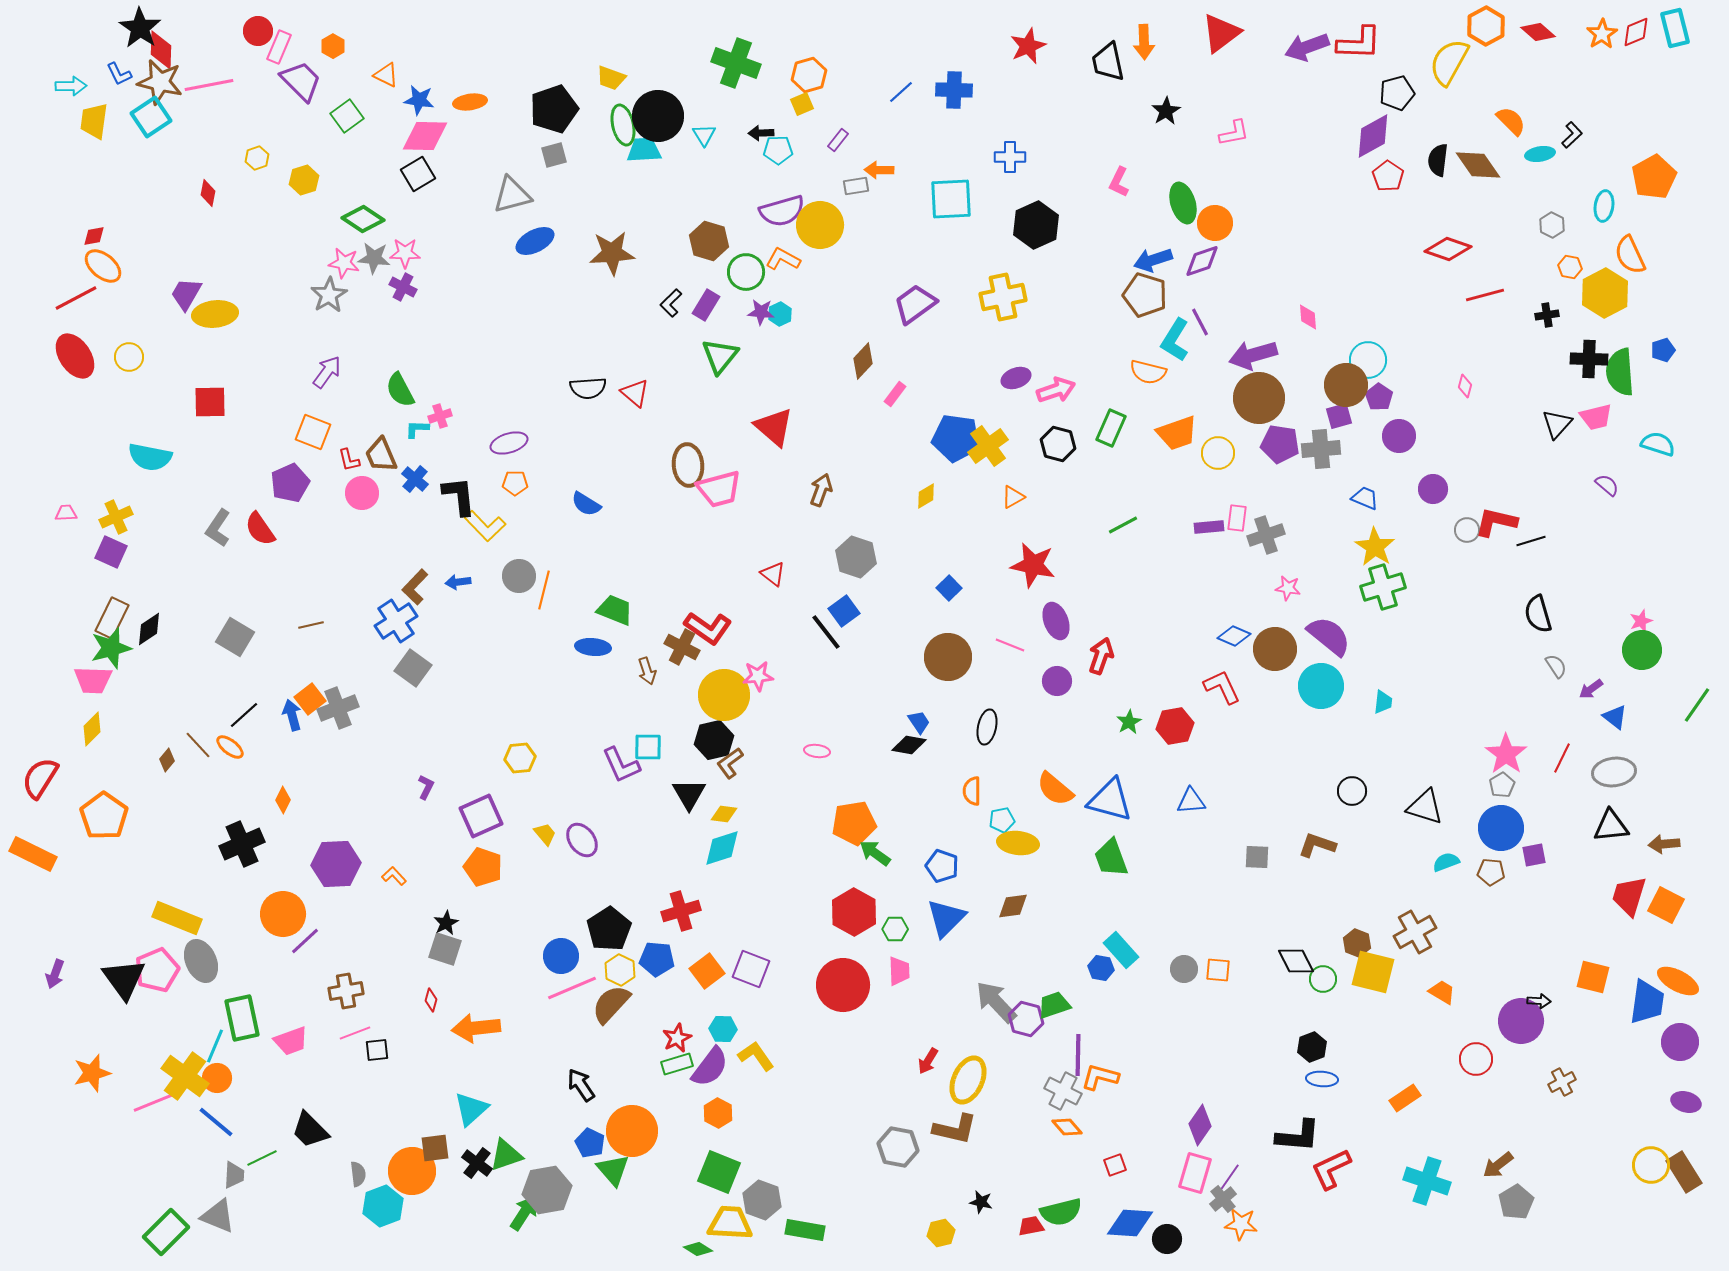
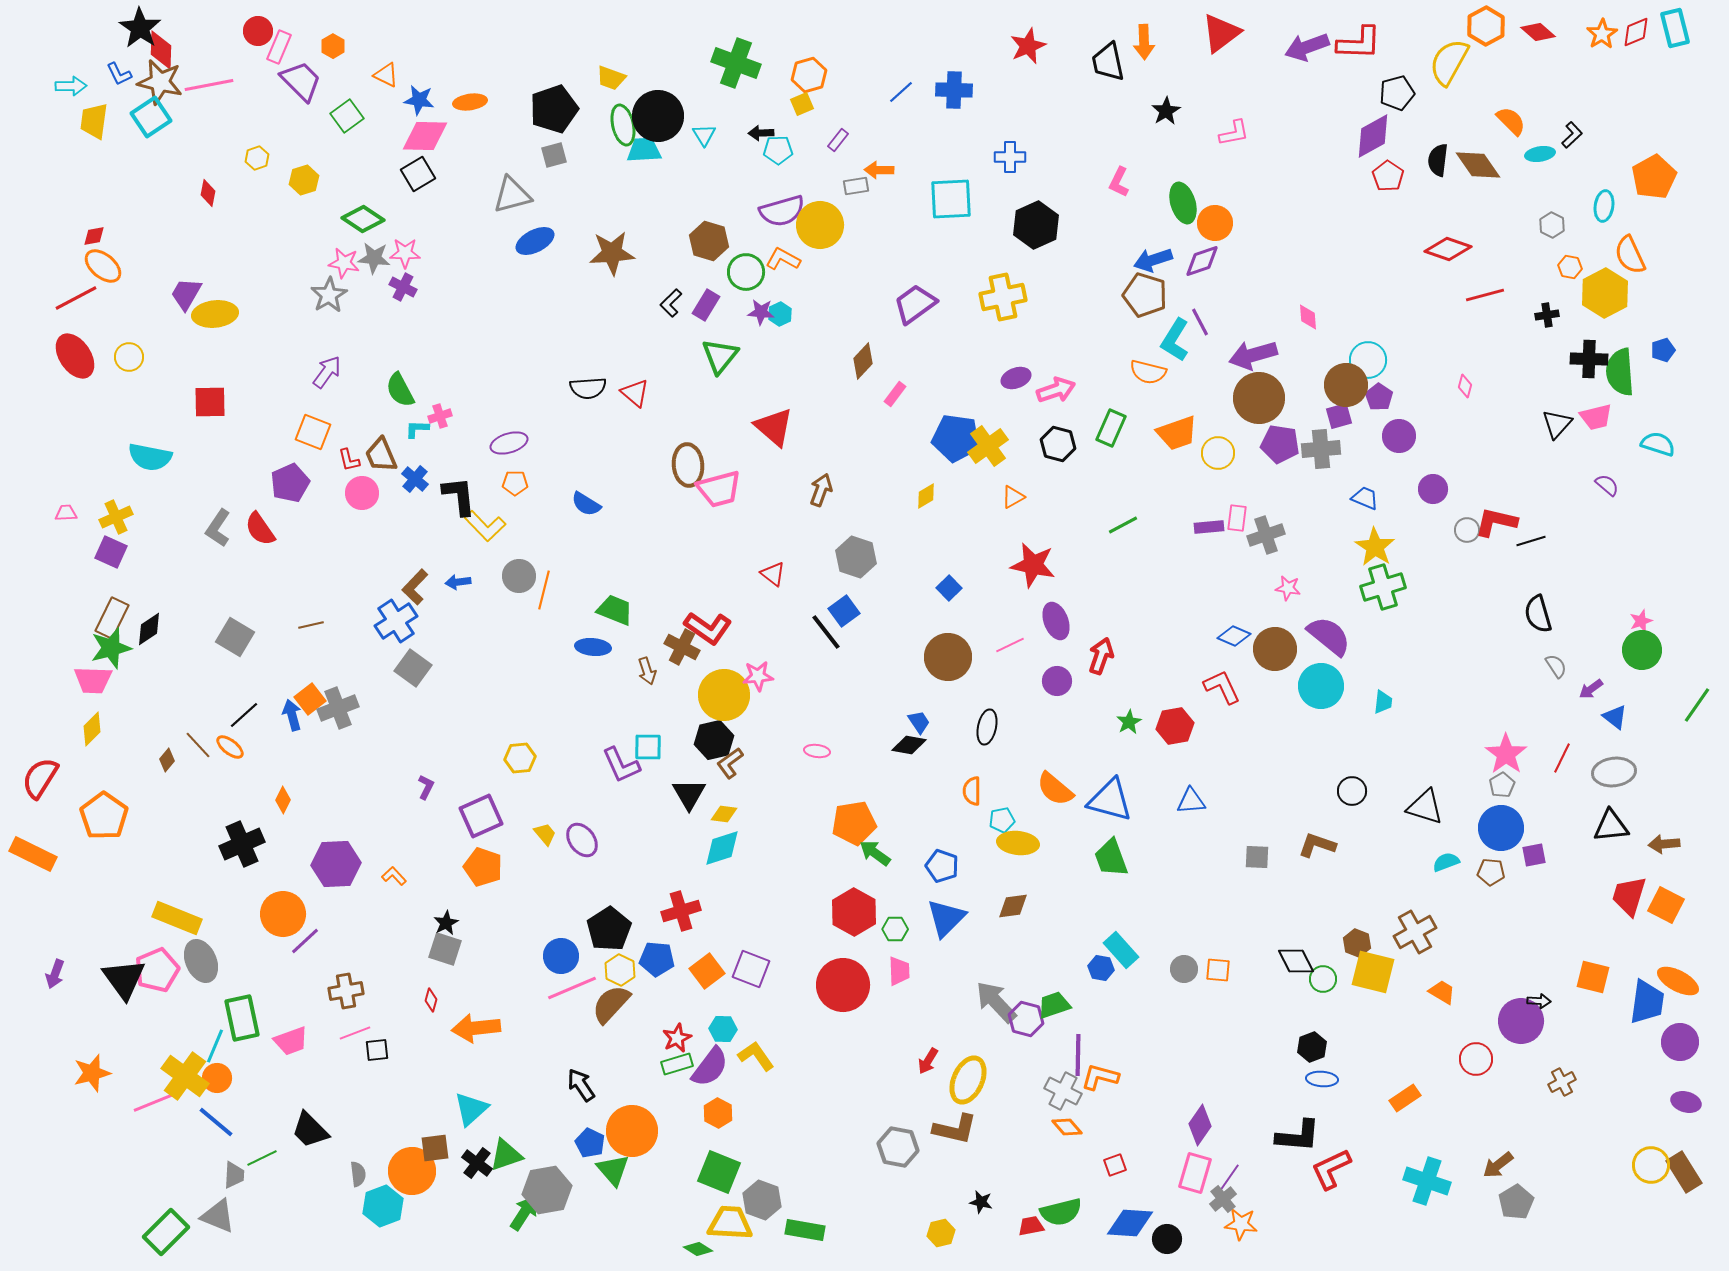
pink line at (1010, 645): rotated 48 degrees counterclockwise
